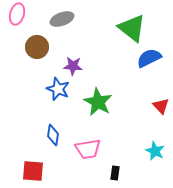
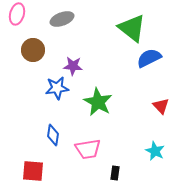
brown circle: moved 4 px left, 3 px down
blue star: moved 1 px left, 1 px up; rotated 30 degrees counterclockwise
